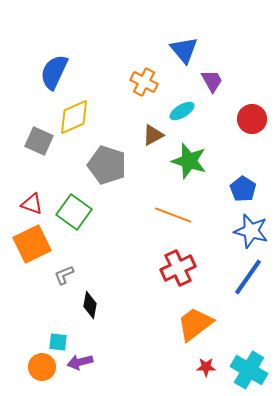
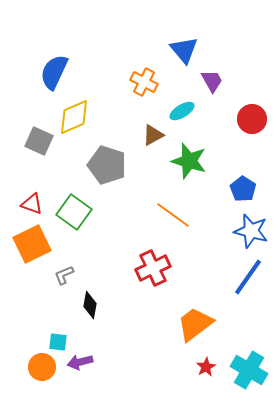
orange line: rotated 15 degrees clockwise
red cross: moved 25 px left
red star: rotated 30 degrees counterclockwise
